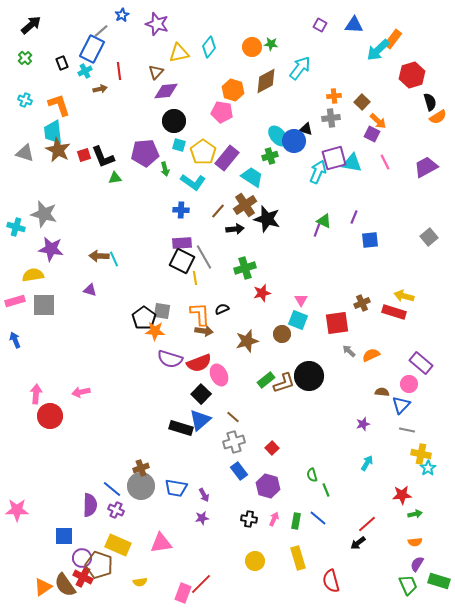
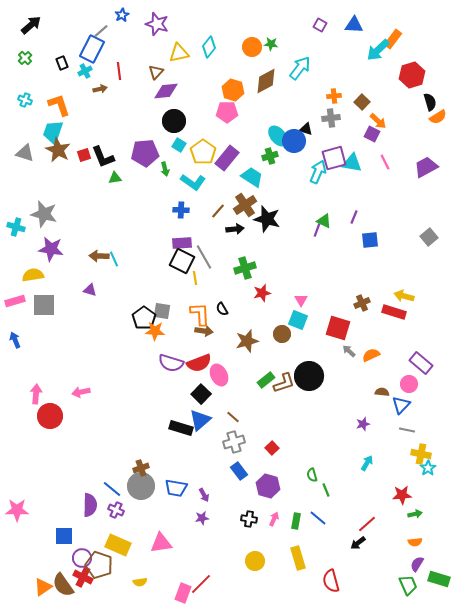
pink pentagon at (222, 112): moved 5 px right; rotated 10 degrees counterclockwise
cyan trapezoid at (53, 132): rotated 25 degrees clockwise
cyan square at (179, 145): rotated 16 degrees clockwise
black semicircle at (222, 309): rotated 96 degrees counterclockwise
red square at (337, 323): moved 1 px right, 5 px down; rotated 25 degrees clockwise
purple semicircle at (170, 359): moved 1 px right, 4 px down
green rectangle at (439, 581): moved 2 px up
brown semicircle at (65, 585): moved 2 px left
